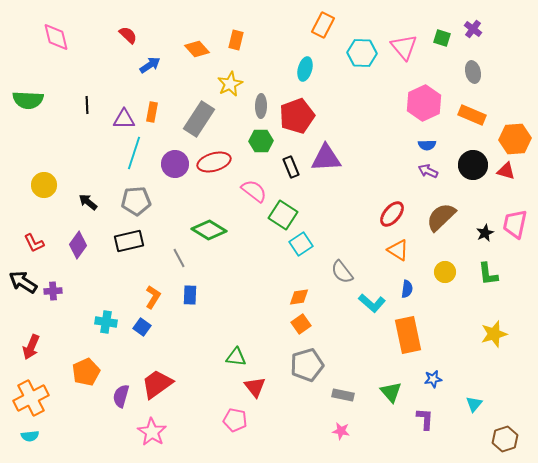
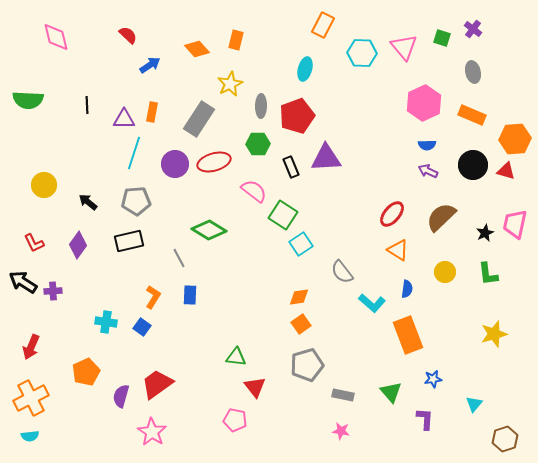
green hexagon at (261, 141): moved 3 px left, 3 px down
orange rectangle at (408, 335): rotated 9 degrees counterclockwise
